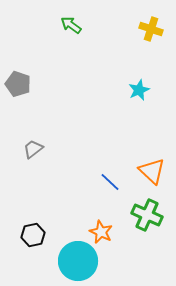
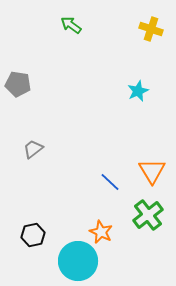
gray pentagon: rotated 10 degrees counterclockwise
cyan star: moved 1 px left, 1 px down
orange triangle: rotated 16 degrees clockwise
green cross: moved 1 px right; rotated 28 degrees clockwise
